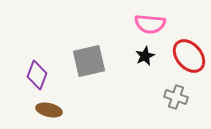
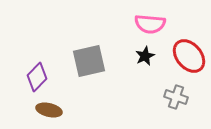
purple diamond: moved 2 px down; rotated 24 degrees clockwise
